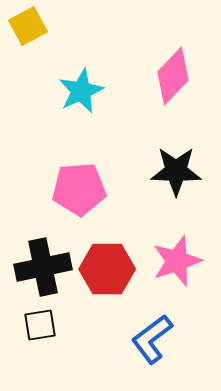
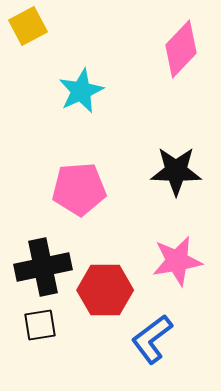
pink diamond: moved 8 px right, 27 px up
pink star: rotated 9 degrees clockwise
red hexagon: moved 2 px left, 21 px down
